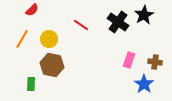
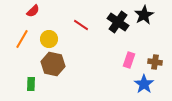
red semicircle: moved 1 px right, 1 px down
brown hexagon: moved 1 px right, 1 px up
